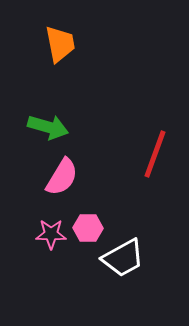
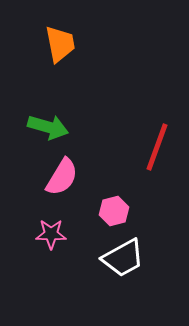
red line: moved 2 px right, 7 px up
pink hexagon: moved 26 px right, 17 px up; rotated 16 degrees counterclockwise
